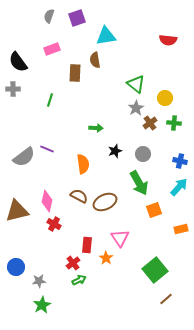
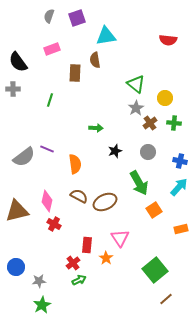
gray circle at (143, 154): moved 5 px right, 2 px up
orange semicircle at (83, 164): moved 8 px left
orange square at (154, 210): rotated 14 degrees counterclockwise
